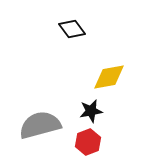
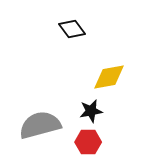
red hexagon: rotated 20 degrees clockwise
